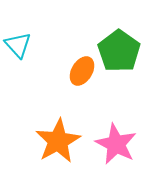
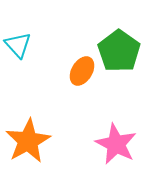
orange star: moved 30 px left
